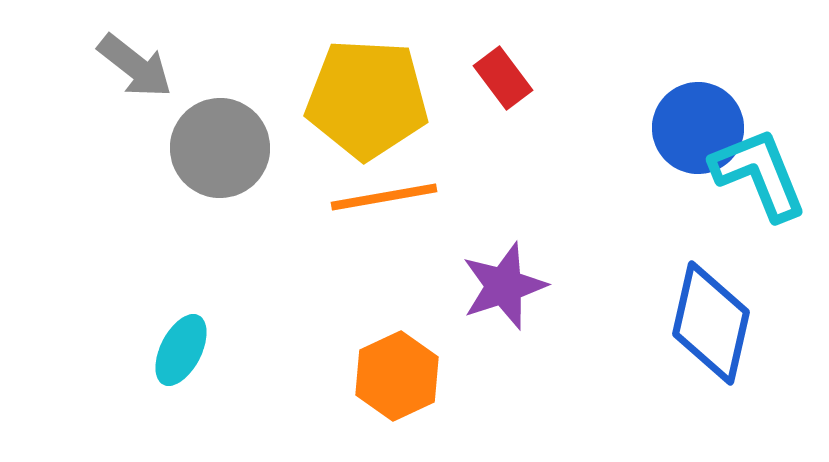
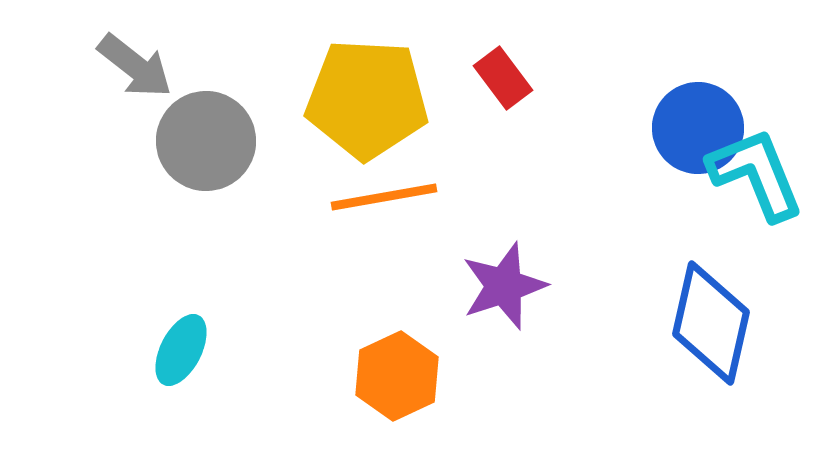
gray circle: moved 14 px left, 7 px up
cyan L-shape: moved 3 px left
